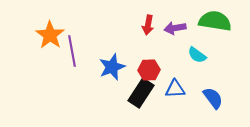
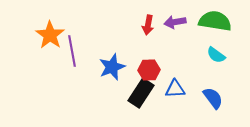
purple arrow: moved 6 px up
cyan semicircle: moved 19 px right
